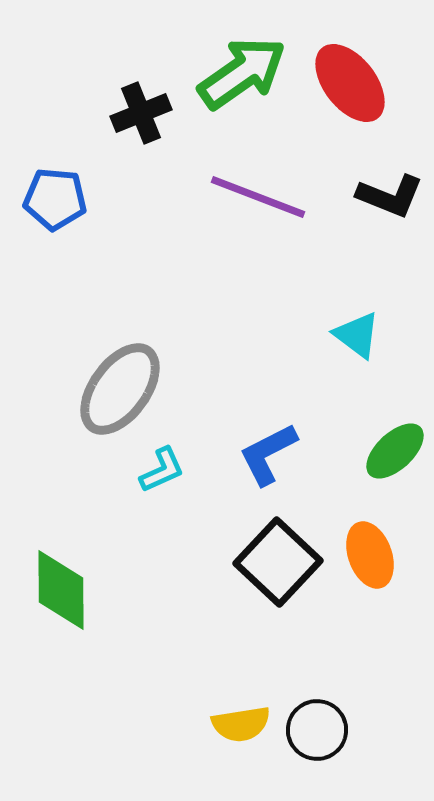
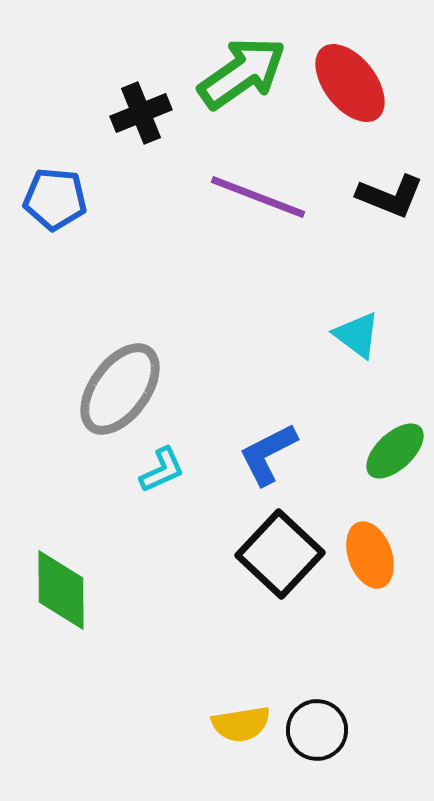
black square: moved 2 px right, 8 px up
